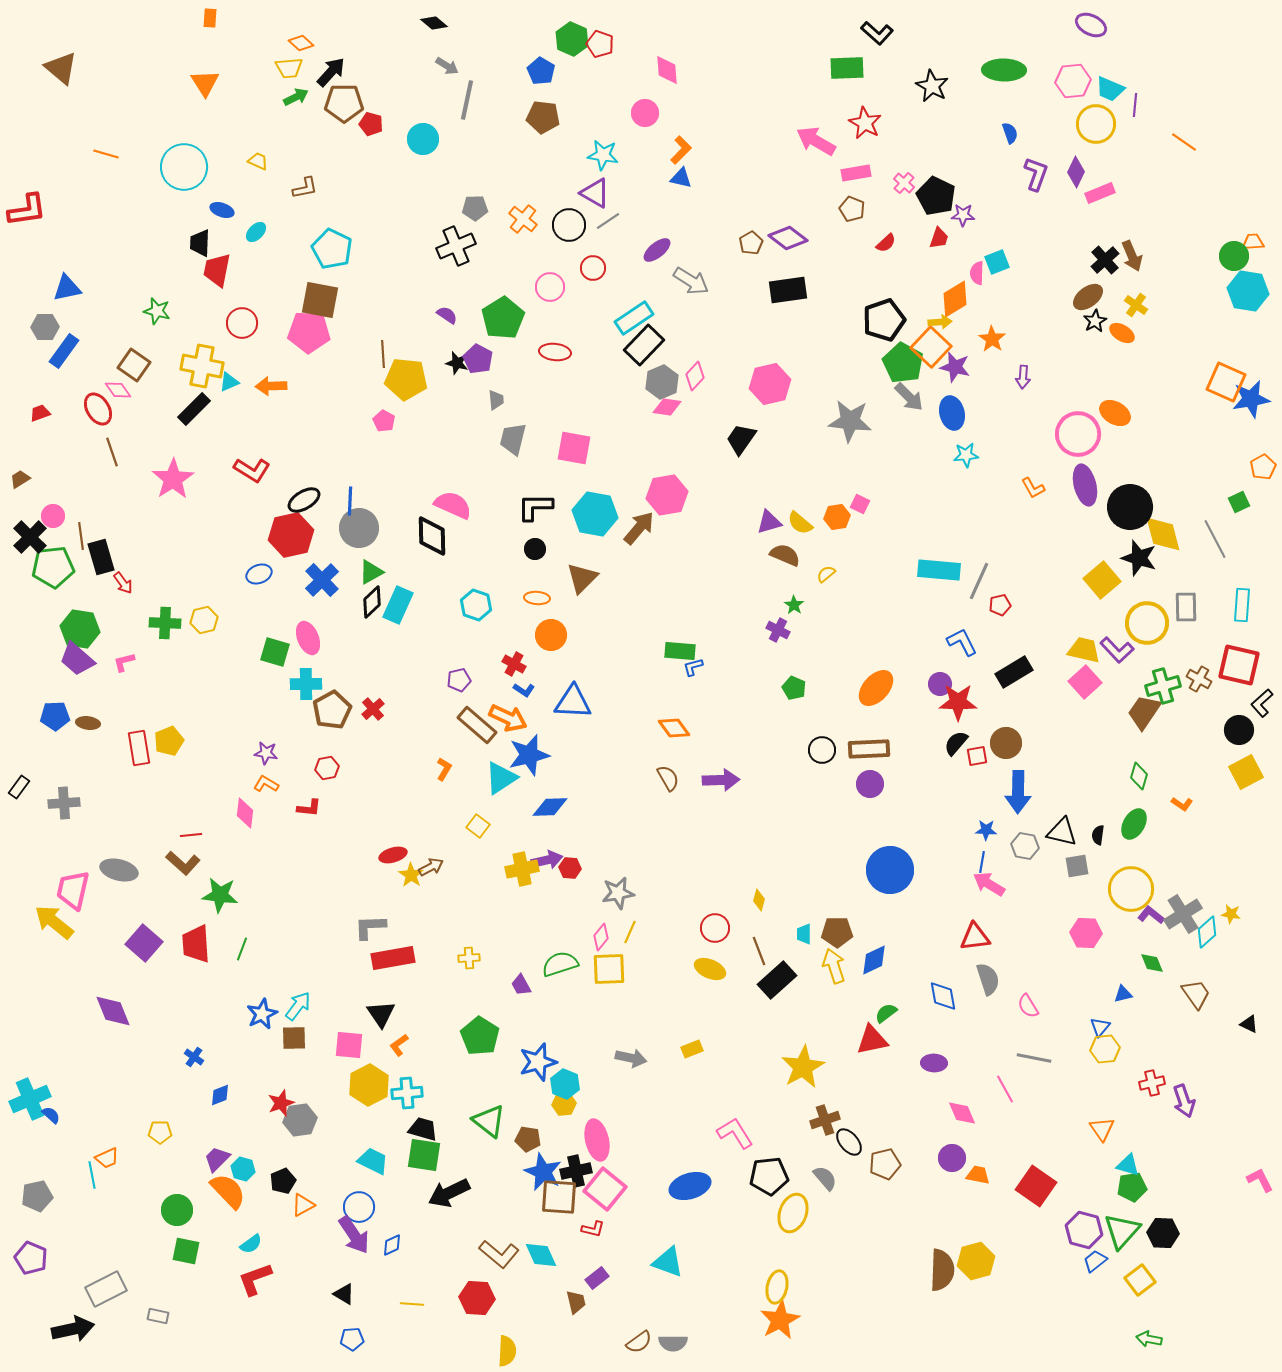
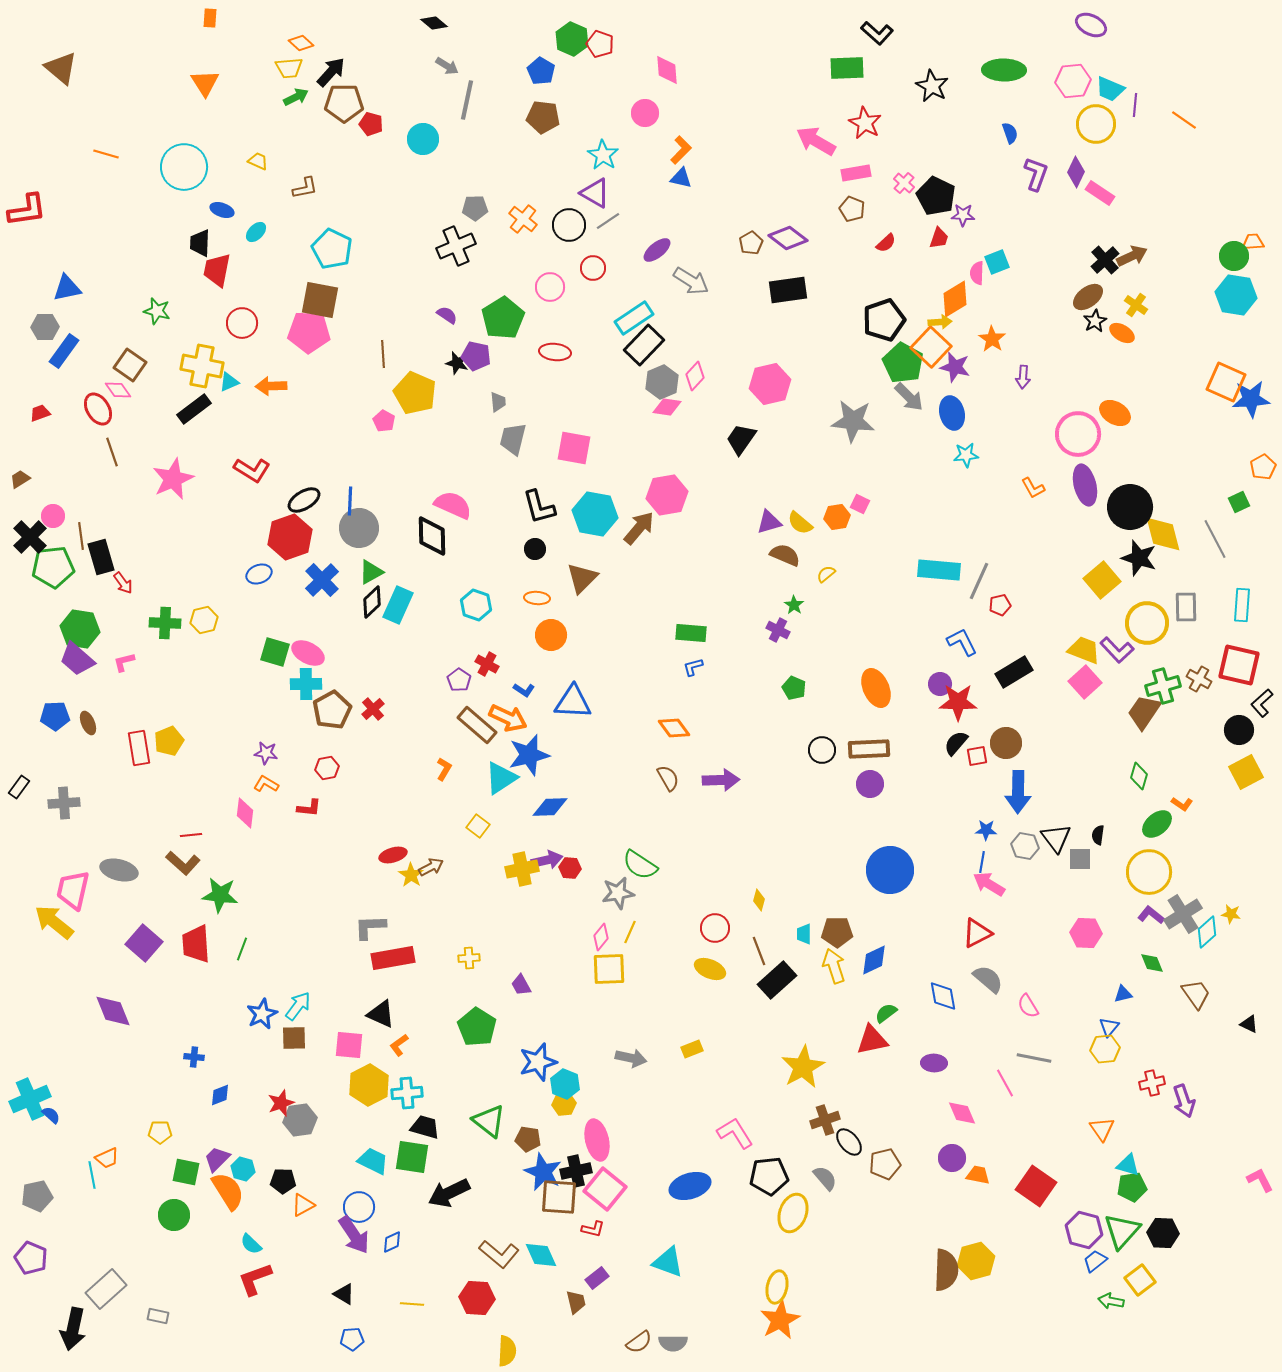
orange line at (1184, 142): moved 22 px up
cyan star at (603, 155): rotated 24 degrees clockwise
pink rectangle at (1100, 193): rotated 56 degrees clockwise
brown arrow at (1132, 256): rotated 92 degrees counterclockwise
cyan hexagon at (1248, 291): moved 12 px left, 4 px down
purple pentagon at (478, 359): moved 2 px left, 3 px up; rotated 16 degrees counterclockwise
brown square at (134, 365): moved 4 px left
yellow pentagon at (406, 379): moved 9 px right, 14 px down; rotated 18 degrees clockwise
blue star at (1251, 399): rotated 6 degrees clockwise
gray trapezoid at (496, 400): moved 2 px right, 2 px down
black rectangle at (194, 409): rotated 8 degrees clockwise
gray star at (850, 421): moved 3 px right
pink star at (173, 479): rotated 9 degrees clockwise
black L-shape at (535, 507): moved 4 px right; rotated 105 degrees counterclockwise
red hexagon at (291, 535): moved 1 px left, 2 px down; rotated 6 degrees counterclockwise
pink ellipse at (308, 638): moved 15 px down; rotated 40 degrees counterclockwise
yellow trapezoid at (1084, 650): rotated 8 degrees clockwise
green rectangle at (680, 651): moved 11 px right, 18 px up
red cross at (514, 664): moved 27 px left
purple pentagon at (459, 680): rotated 25 degrees counterclockwise
orange ellipse at (876, 688): rotated 66 degrees counterclockwise
brown ellipse at (88, 723): rotated 60 degrees clockwise
green ellipse at (1134, 824): moved 23 px right; rotated 20 degrees clockwise
black triangle at (1062, 832): moved 6 px left, 6 px down; rotated 40 degrees clockwise
gray square at (1077, 866): moved 3 px right, 7 px up; rotated 10 degrees clockwise
yellow circle at (1131, 889): moved 18 px right, 17 px up
red triangle at (975, 937): moved 2 px right, 4 px up; rotated 20 degrees counterclockwise
green semicircle at (560, 964): moved 80 px right, 99 px up; rotated 129 degrees counterclockwise
gray semicircle at (988, 979): rotated 32 degrees counterclockwise
black triangle at (381, 1014): rotated 32 degrees counterclockwise
blue triangle at (1100, 1027): moved 9 px right
green pentagon at (480, 1036): moved 3 px left, 9 px up
blue cross at (194, 1057): rotated 30 degrees counterclockwise
pink line at (1005, 1089): moved 6 px up
black trapezoid at (423, 1129): moved 2 px right, 2 px up
green square at (424, 1155): moved 12 px left, 2 px down
black pentagon at (283, 1181): rotated 25 degrees clockwise
orange semicircle at (228, 1191): rotated 12 degrees clockwise
green circle at (177, 1210): moved 3 px left, 5 px down
cyan semicircle at (251, 1244): rotated 80 degrees clockwise
blue diamond at (392, 1245): moved 3 px up
green square at (186, 1251): moved 79 px up
brown semicircle at (942, 1270): moved 4 px right
gray rectangle at (106, 1289): rotated 15 degrees counterclockwise
black arrow at (73, 1329): rotated 114 degrees clockwise
green arrow at (1149, 1339): moved 38 px left, 38 px up
